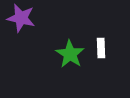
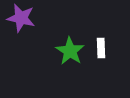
green star: moved 3 px up
